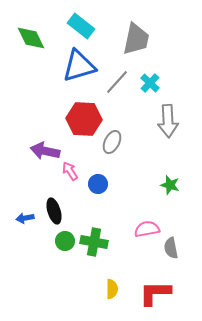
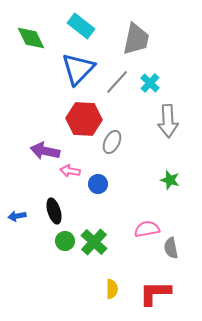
blue triangle: moved 1 px left, 3 px down; rotated 30 degrees counterclockwise
pink arrow: rotated 48 degrees counterclockwise
green star: moved 5 px up
blue arrow: moved 8 px left, 2 px up
green cross: rotated 32 degrees clockwise
